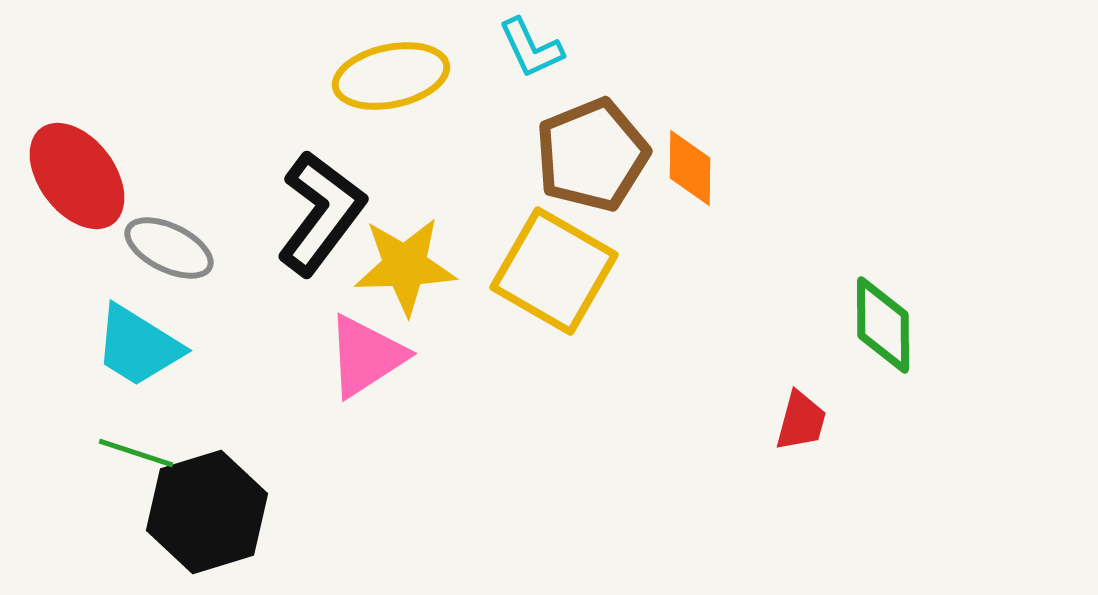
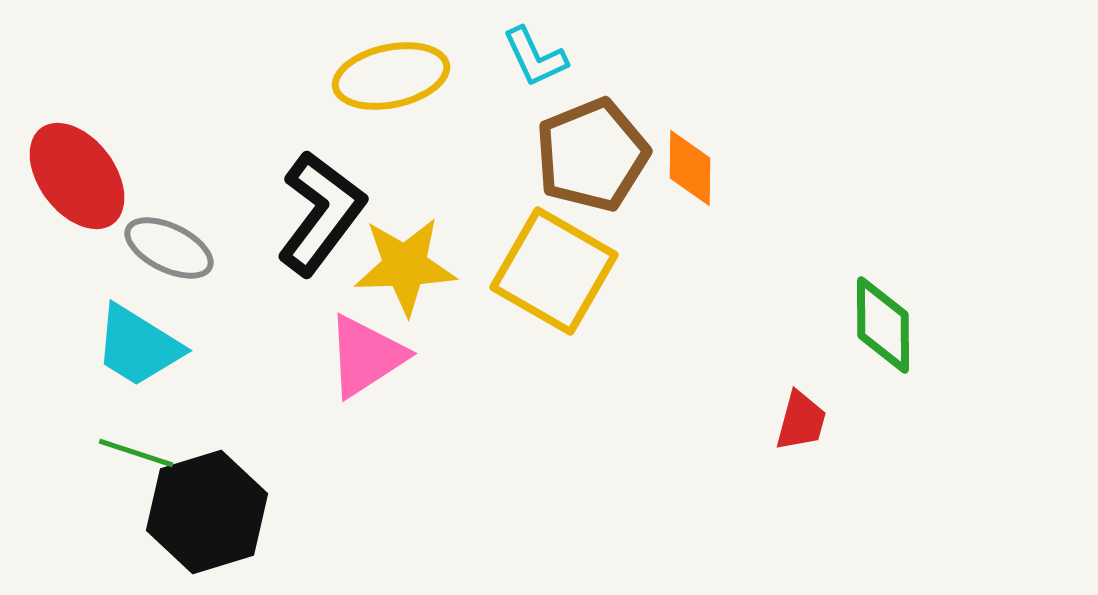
cyan L-shape: moved 4 px right, 9 px down
